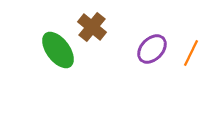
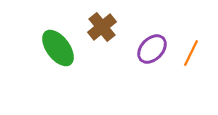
brown cross: moved 10 px right; rotated 12 degrees clockwise
green ellipse: moved 2 px up
